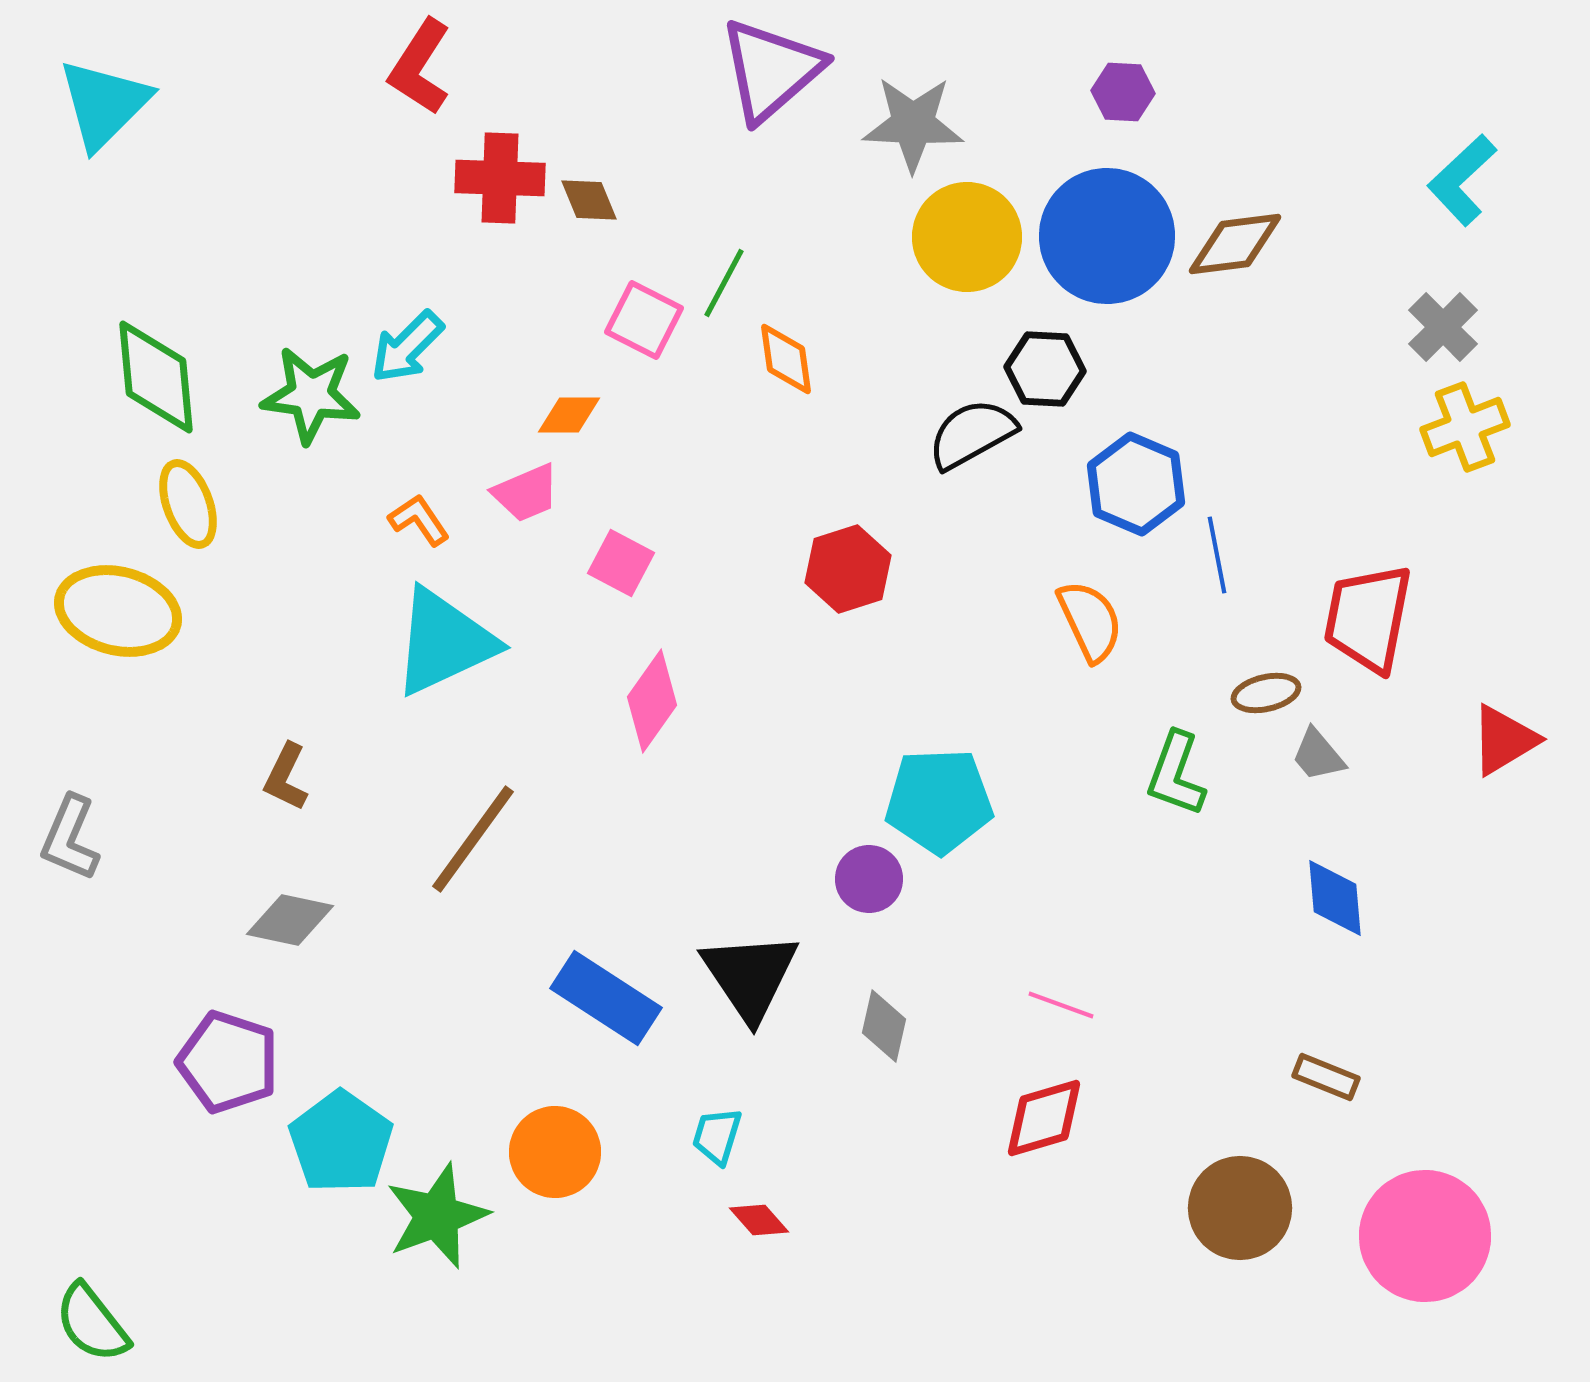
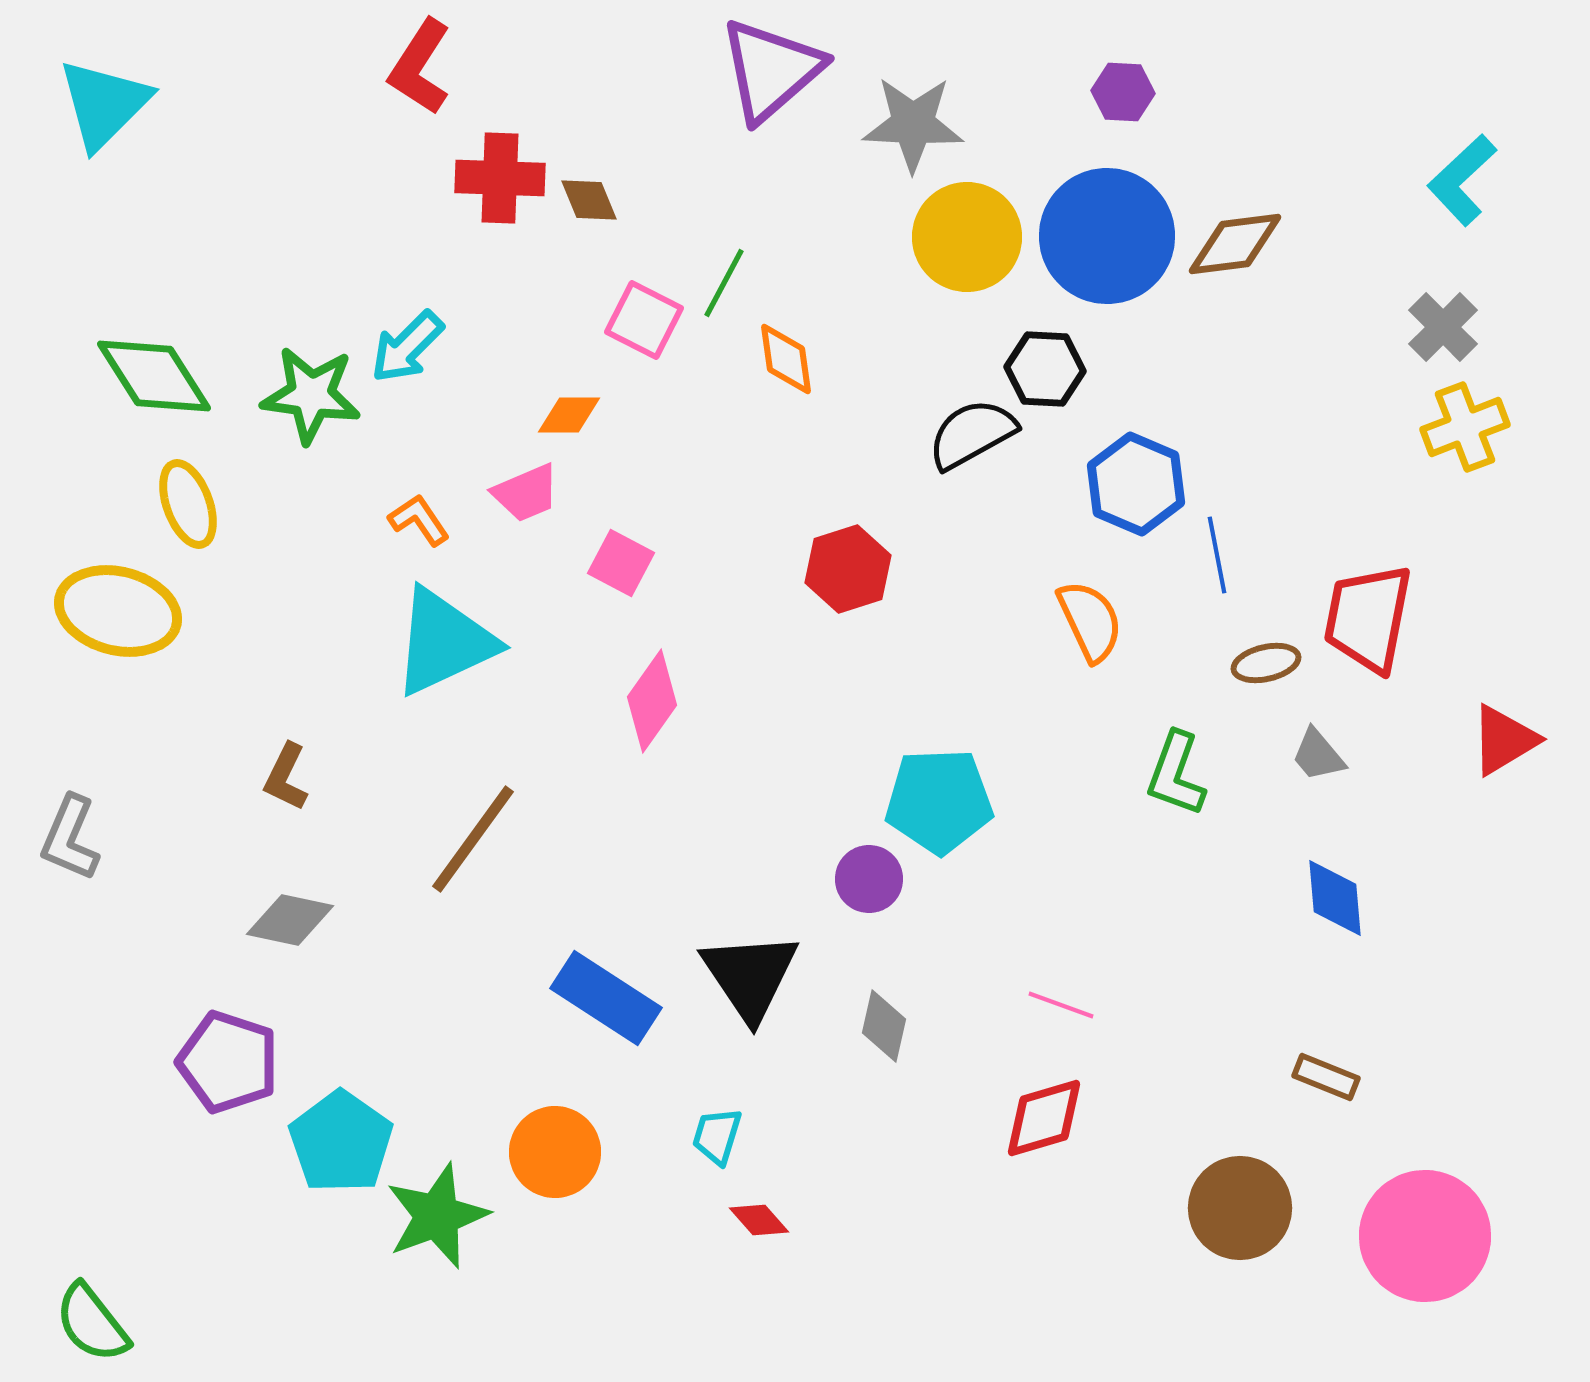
green diamond at (156, 377): moved 2 px left, 1 px up; rotated 27 degrees counterclockwise
brown ellipse at (1266, 693): moved 30 px up
